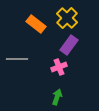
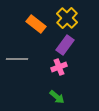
purple rectangle: moved 4 px left
green arrow: rotated 112 degrees clockwise
